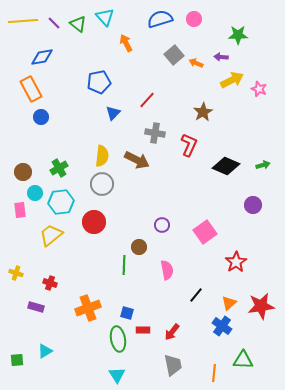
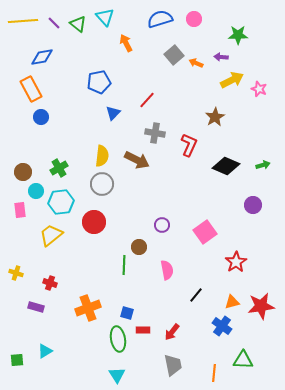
brown star at (203, 112): moved 12 px right, 5 px down
cyan circle at (35, 193): moved 1 px right, 2 px up
orange triangle at (229, 303): moved 3 px right, 1 px up; rotated 28 degrees clockwise
